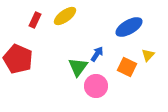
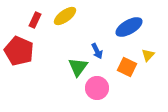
blue arrow: moved 3 px up; rotated 119 degrees clockwise
red pentagon: moved 1 px right, 8 px up
pink circle: moved 1 px right, 2 px down
